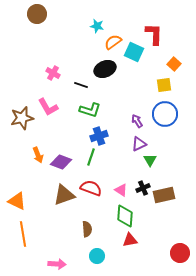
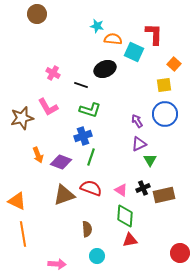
orange semicircle: moved 3 px up; rotated 42 degrees clockwise
blue cross: moved 16 px left
